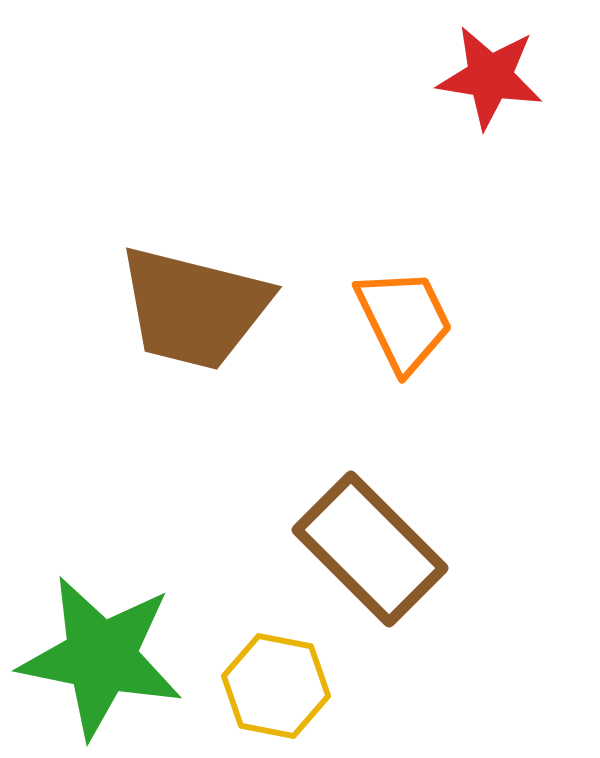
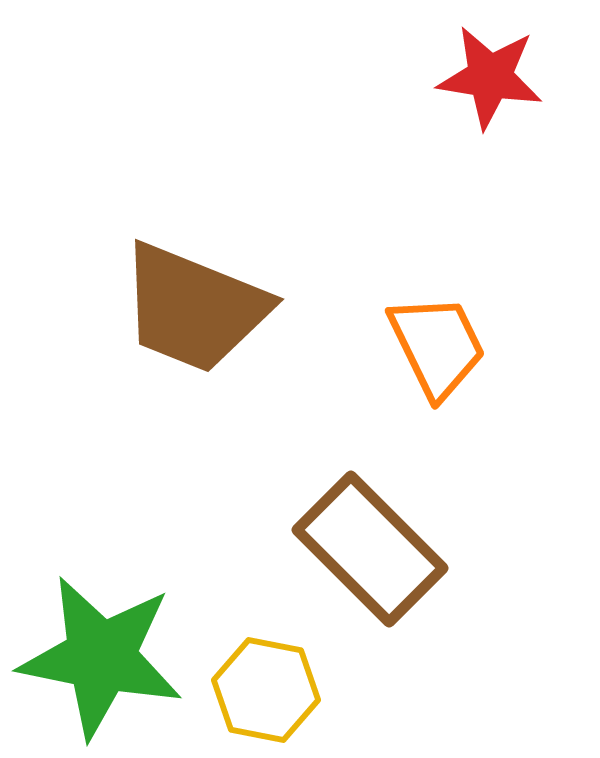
brown trapezoid: rotated 8 degrees clockwise
orange trapezoid: moved 33 px right, 26 px down
yellow hexagon: moved 10 px left, 4 px down
